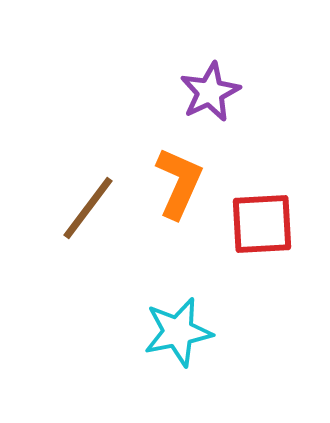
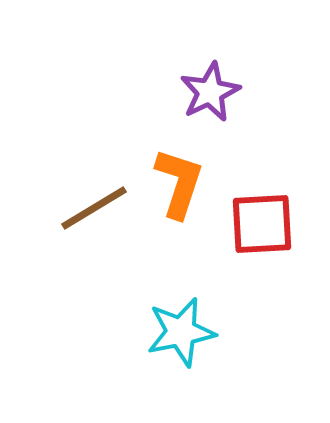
orange L-shape: rotated 6 degrees counterclockwise
brown line: moved 6 px right; rotated 22 degrees clockwise
cyan star: moved 3 px right
